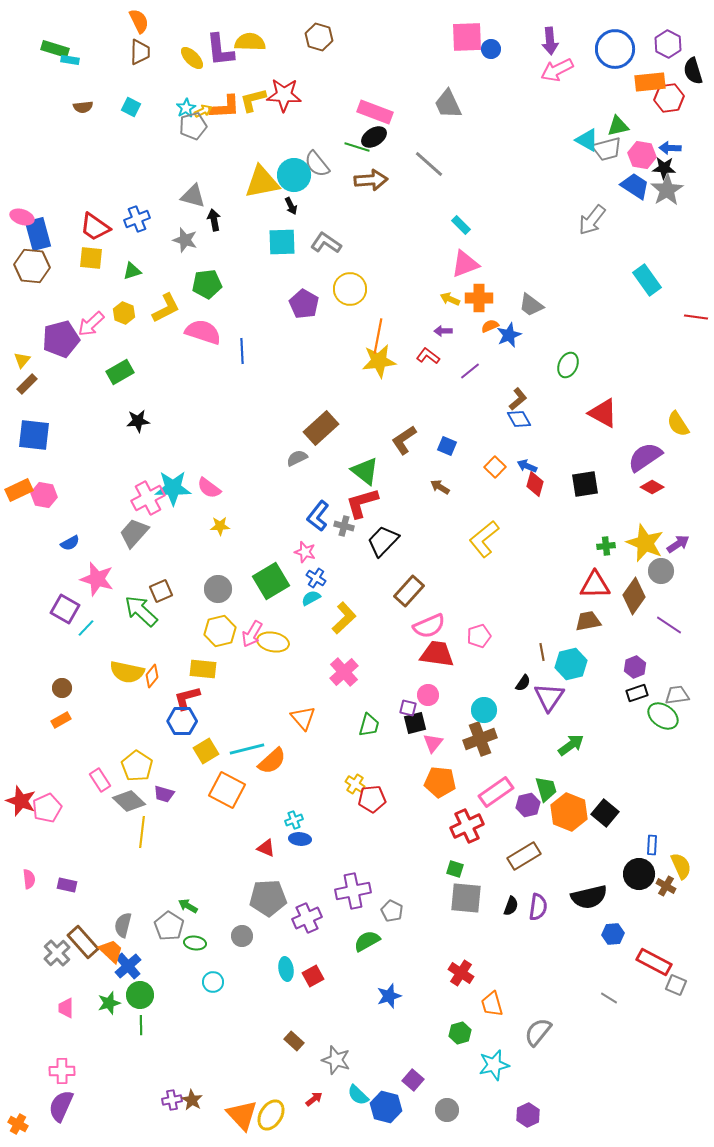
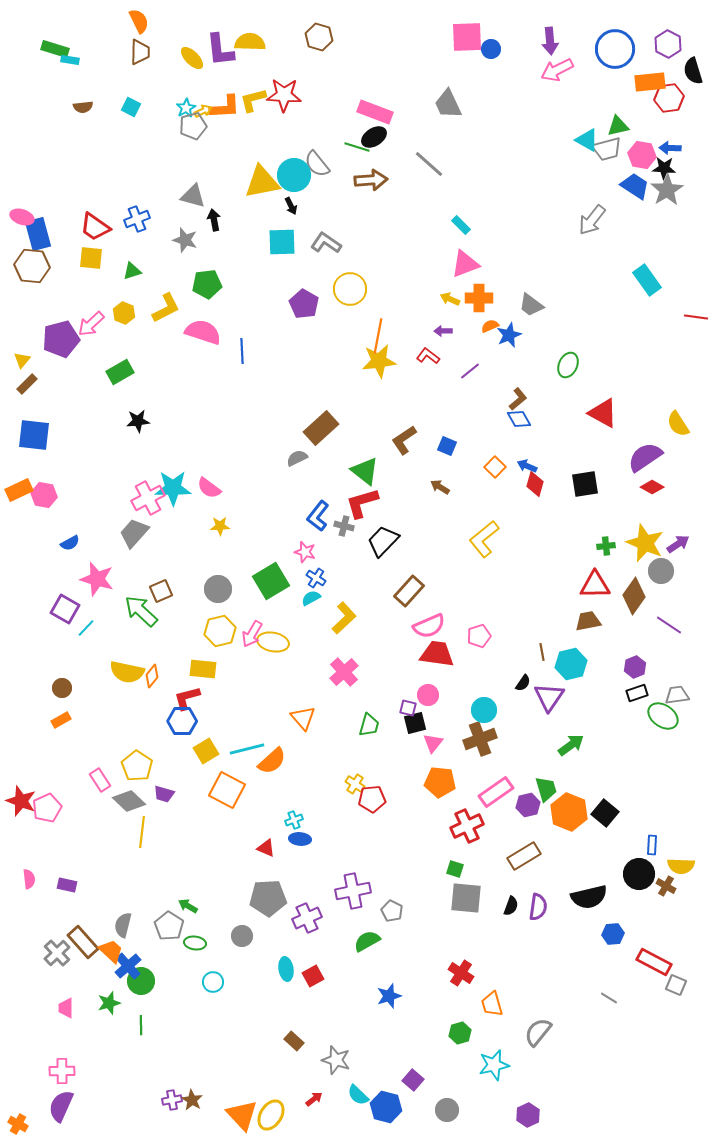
yellow semicircle at (681, 866): rotated 116 degrees clockwise
green circle at (140, 995): moved 1 px right, 14 px up
